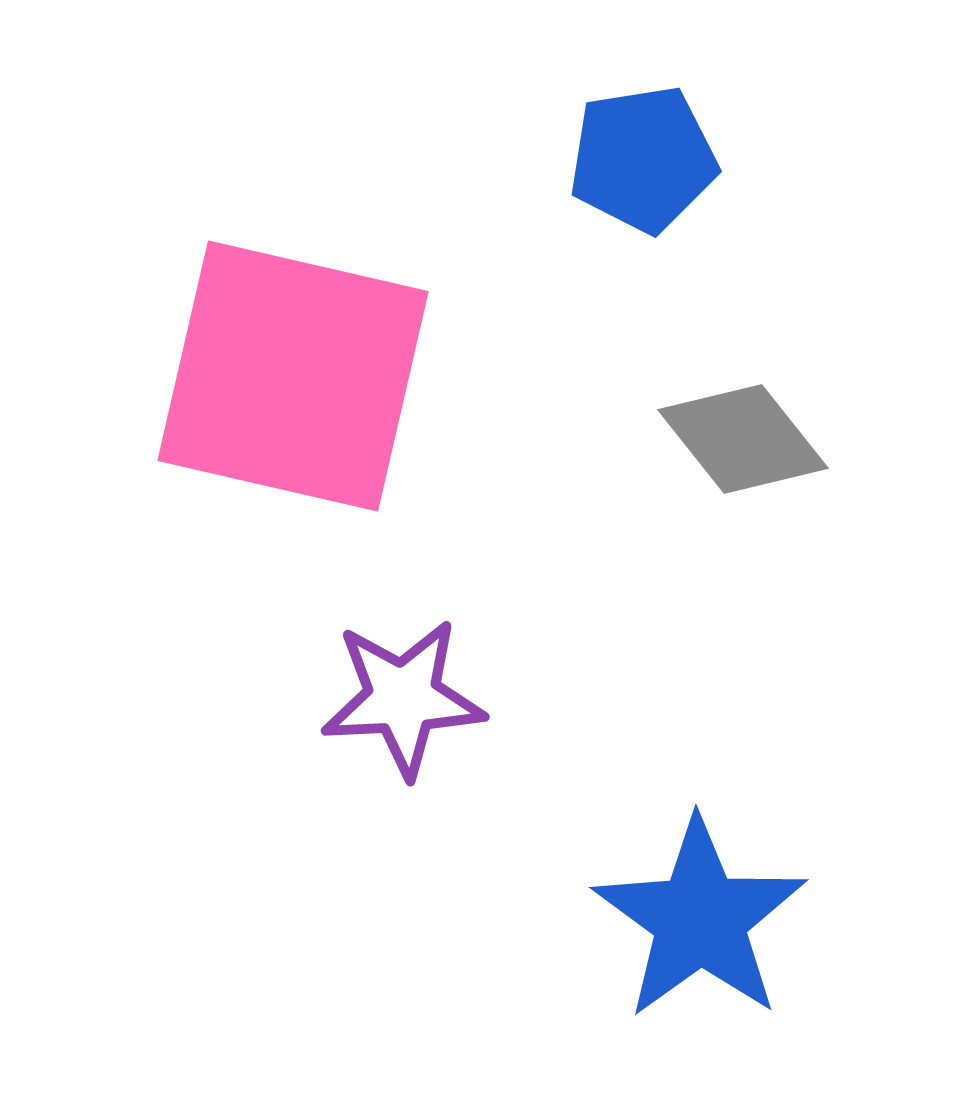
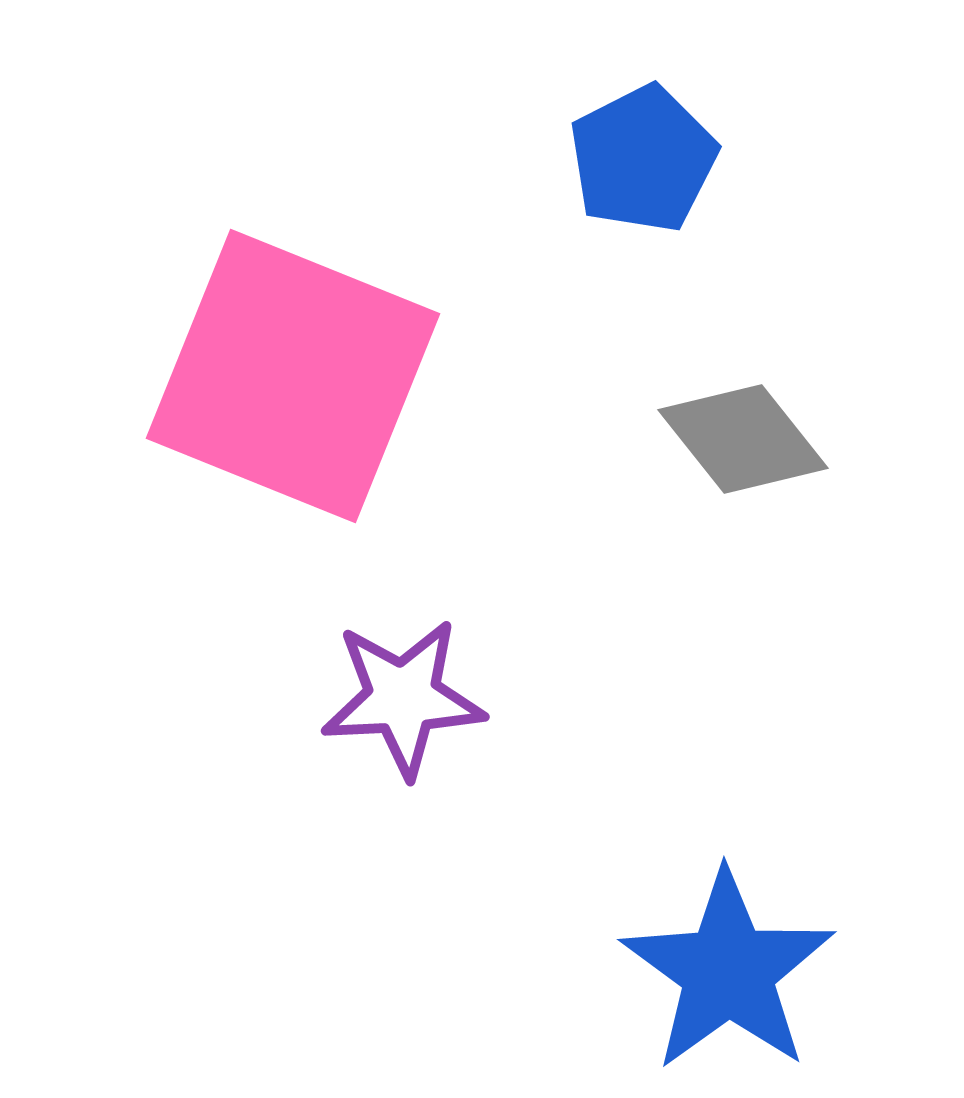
blue pentagon: rotated 18 degrees counterclockwise
pink square: rotated 9 degrees clockwise
blue star: moved 28 px right, 52 px down
